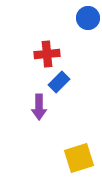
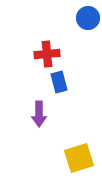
blue rectangle: rotated 60 degrees counterclockwise
purple arrow: moved 7 px down
